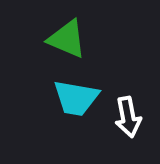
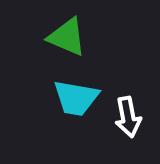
green triangle: moved 2 px up
